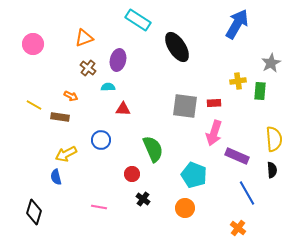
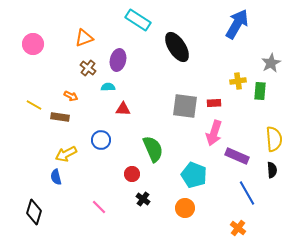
pink line: rotated 35 degrees clockwise
